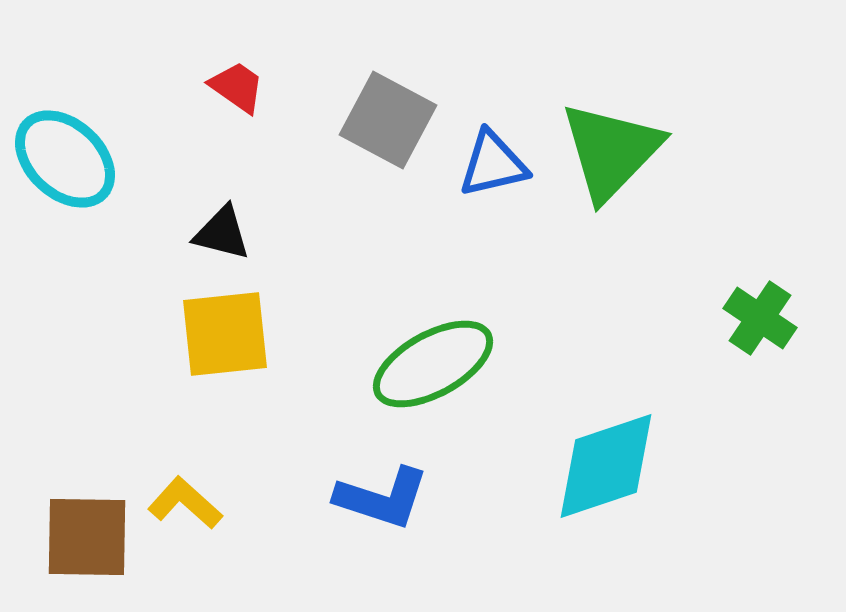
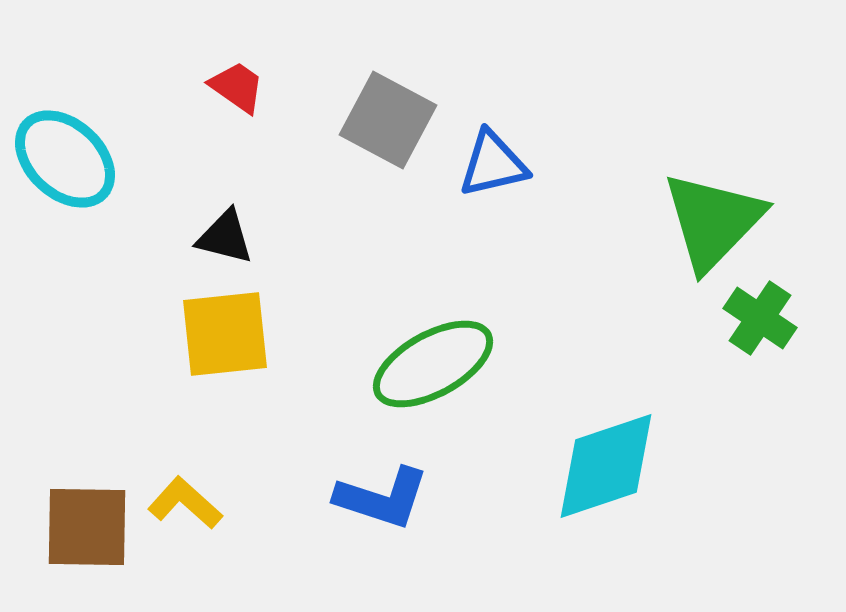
green triangle: moved 102 px right, 70 px down
black triangle: moved 3 px right, 4 px down
brown square: moved 10 px up
